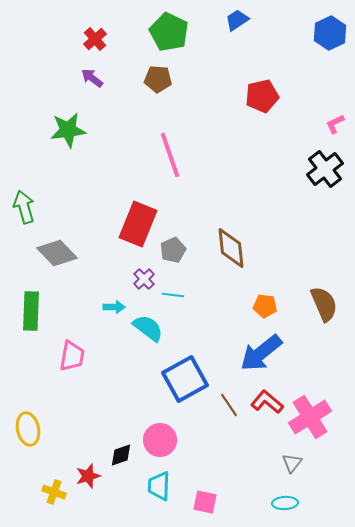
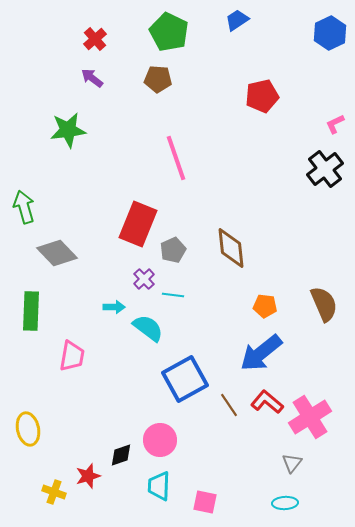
pink line: moved 6 px right, 3 px down
